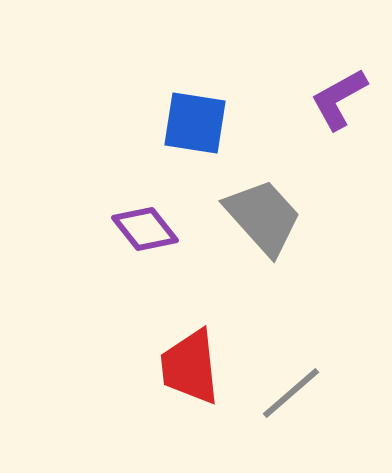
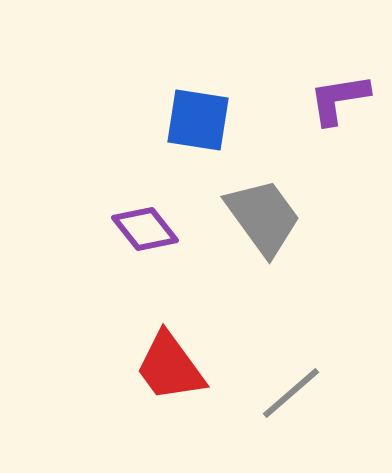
purple L-shape: rotated 20 degrees clockwise
blue square: moved 3 px right, 3 px up
gray trapezoid: rotated 6 degrees clockwise
red trapezoid: moved 20 px left; rotated 30 degrees counterclockwise
